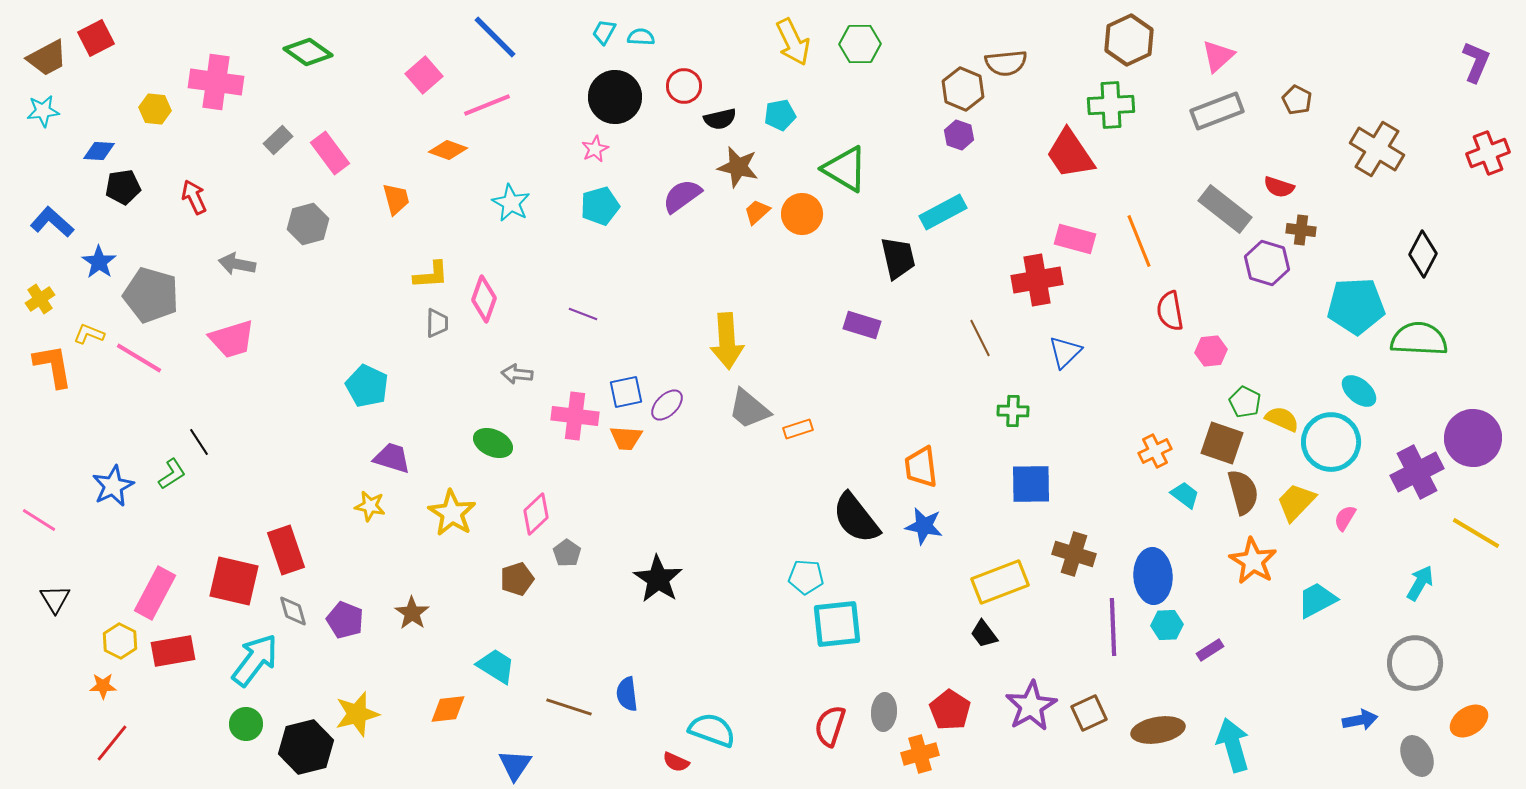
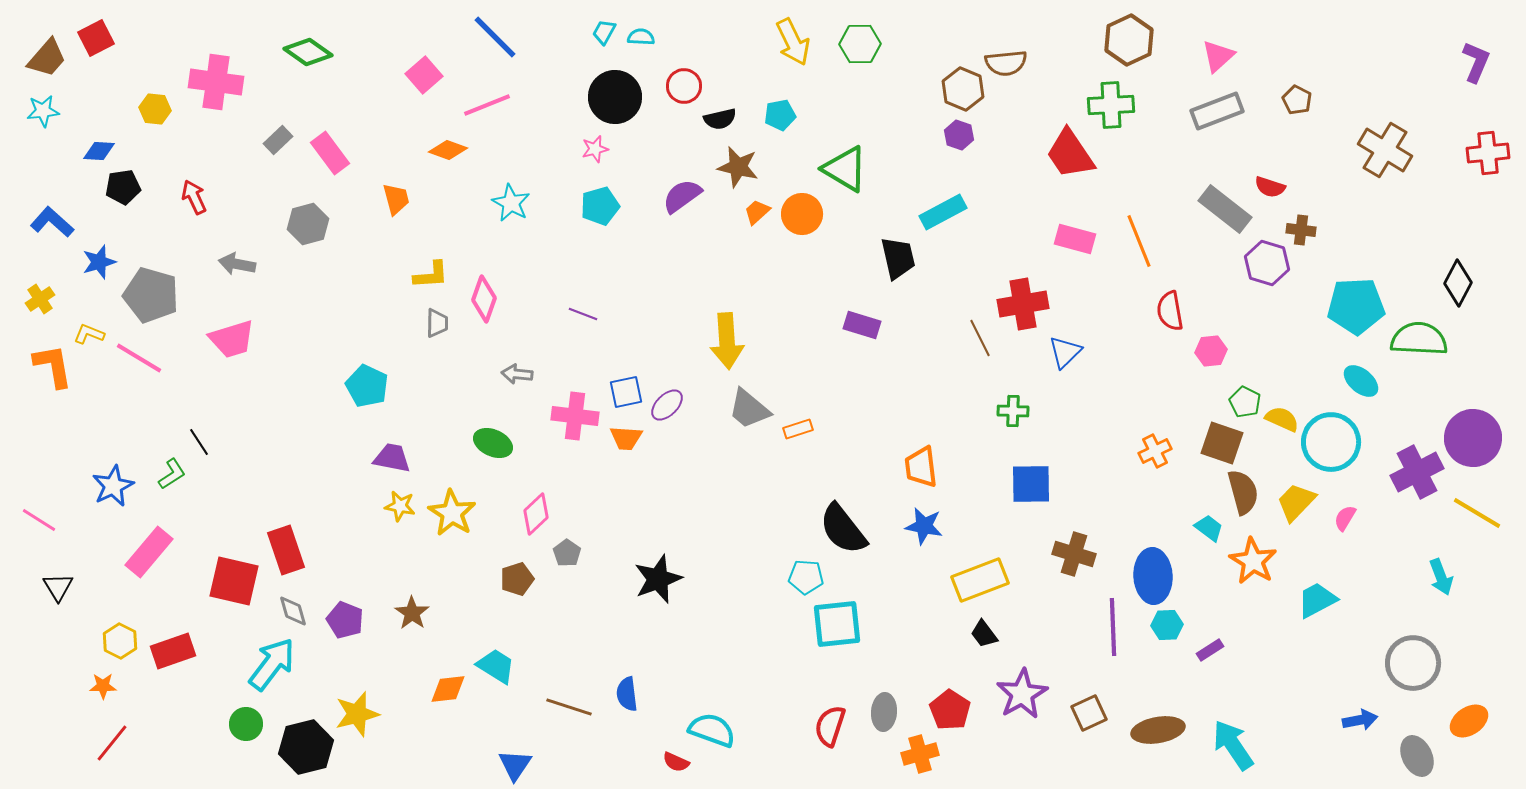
brown trapezoid at (47, 58): rotated 21 degrees counterclockwise
pink star at (595, 149): rotated 12 degrees clockwise
brown cross at (1377, 149): moved 8 px right, 1 px down
red cross at (1488, 153): rotated 15 degrees clockwise
red semicircle at (1279, 187): moved 9 px left
black diamond at (1423, 254): moved 35 px right, 29 px down
blue star at (99, 262): rotated 20 degrees clockwise
red cross at (1037, 280): moved 14 px left, 24 px down
cyan ellipse at (1359, 391): moved 2 px right, 10 px up
purple trapezoid at (392, 458): rotated 6 degrees counterclockwise
cyan trapezoid at (1185, 495): moved 24 px right, 33 px down
yellow star at (370, 506): moved 30 px right
black semicircle at (856, 518): moved 13 px left, 11 px down
yellow line at (1476, 533): moved 1 px right, 20 px up
black star at (658, 579): rotated 18 degrees clockwise
yellow rectangle at (1000, 582): moved 20 px left, 2 px up
cyan arrow at (1420, 583): moved 21 px right, 6 px up; rotated 129 degrees clockwise
pink rectangle at (155, 593): moved 6 px left, 41 px up; rotated 12 degrees clockwise
black triangle at (55, 599): moved 3 px right, 12 px up
red rectangle at (173, 651): rotated 9 degrees counterclockwise
cyan arrow at (255, 660): moved 17 px right, 4 px down
gray circle at (1415, 663): moved 2 px left
purple star at (1031, 706): moved 9 px left, 12 px up
orange diamond at (448, 709): moved 20 px up
cyan arrow at (1233, 745): rotated 18 degrees counterclockwise
